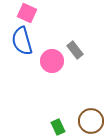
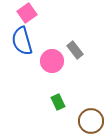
pink square: rotated 30 degrees clockwise
green rectangle: moved 25 px up
